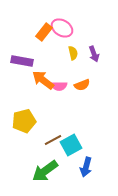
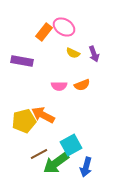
pink ellipse: moved 2 px right, 1 px up
yellow semicircle: rotated 128 degrees clockwise
orange arrow: moved 35 px down; rotated 10 degrees counterclockwise
brown line: moved 14 px left, 14 px down
green arrow: moved 11 px right, 8 px up
